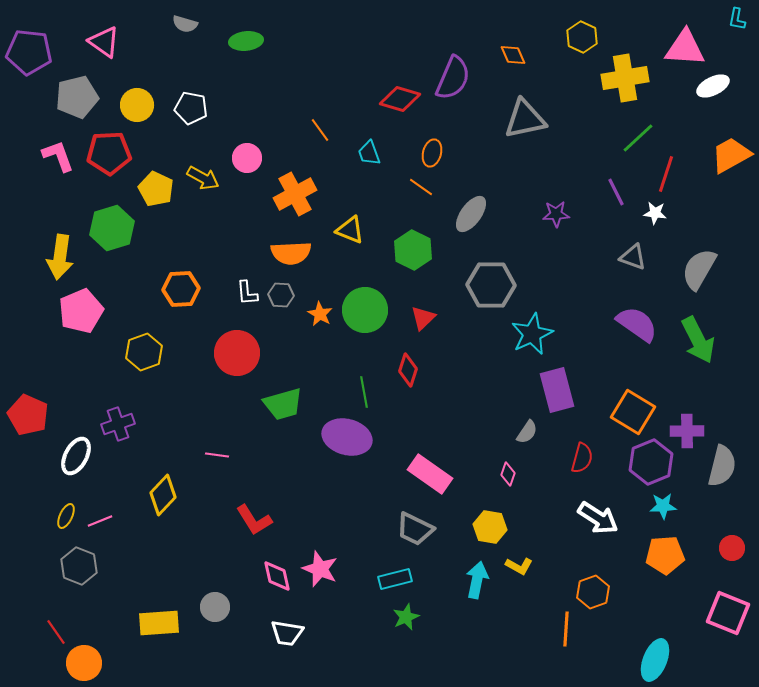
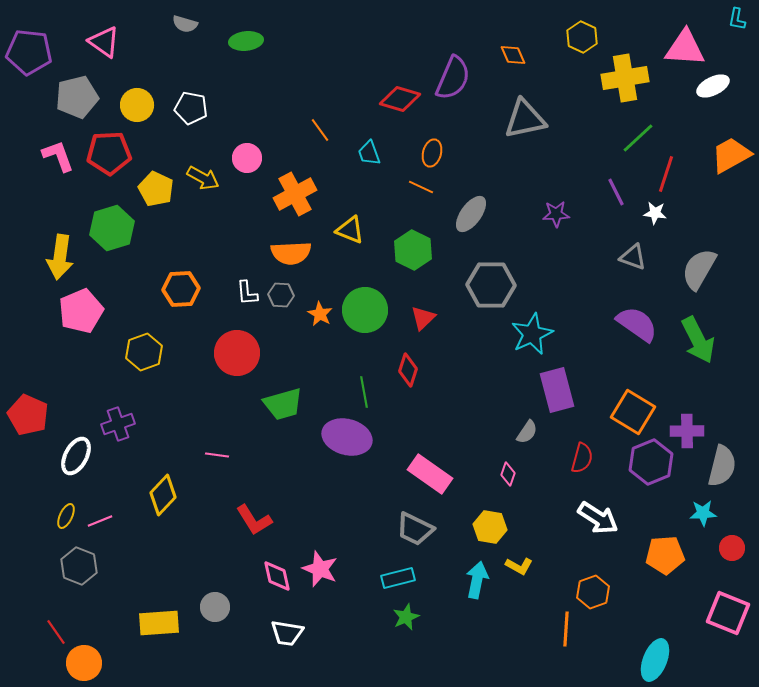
orange line at (421, 187): rotated 10 degrees counterclockwise
cyan star at (663, 506): moved 40 px right, 7 px down
cyan rectangle at (395, 579): moved 3 px right, 1 px up
